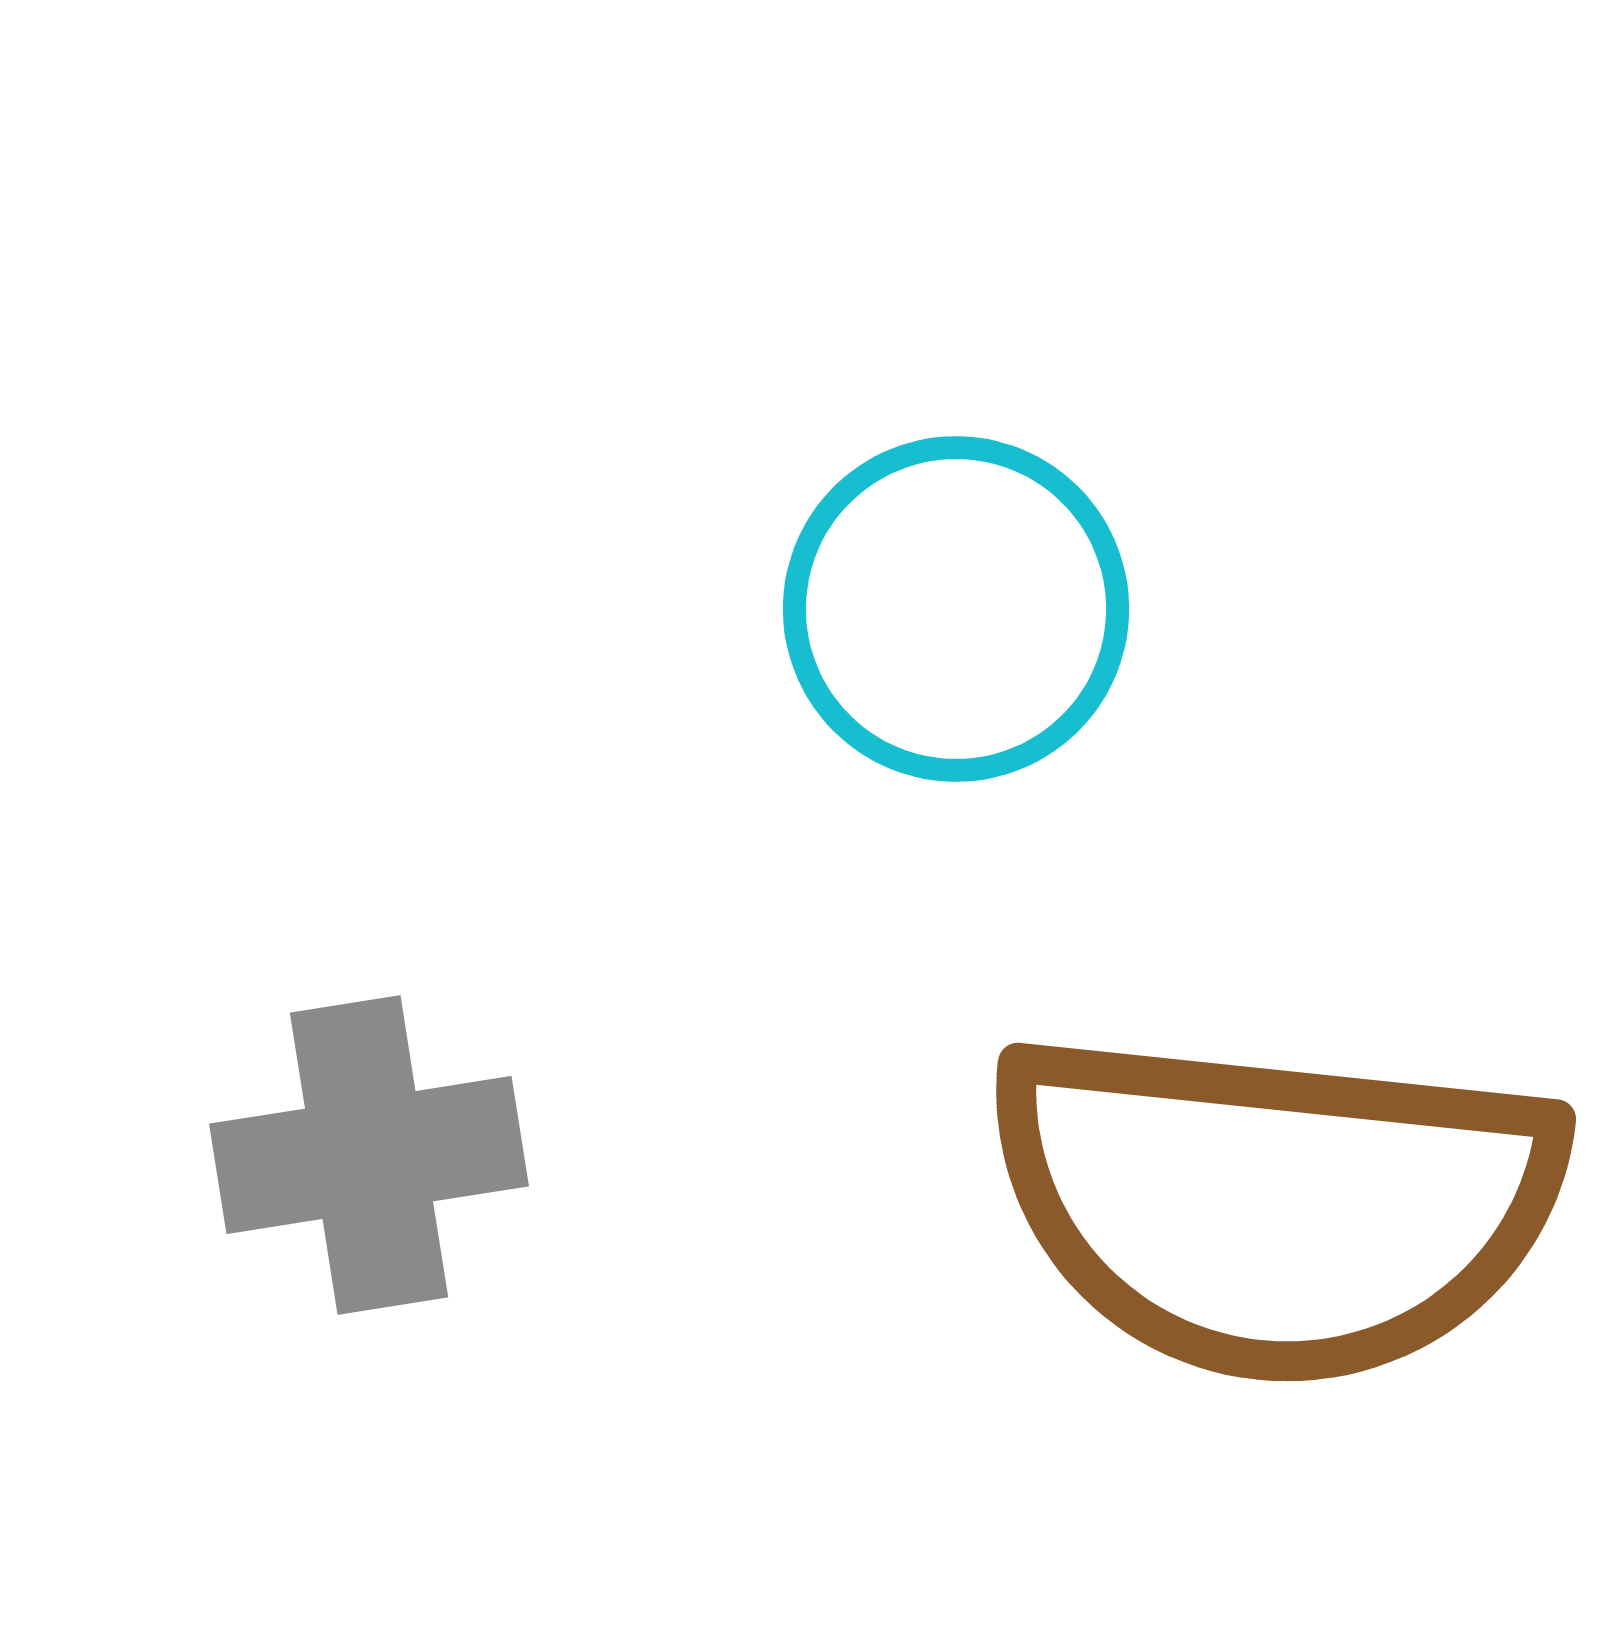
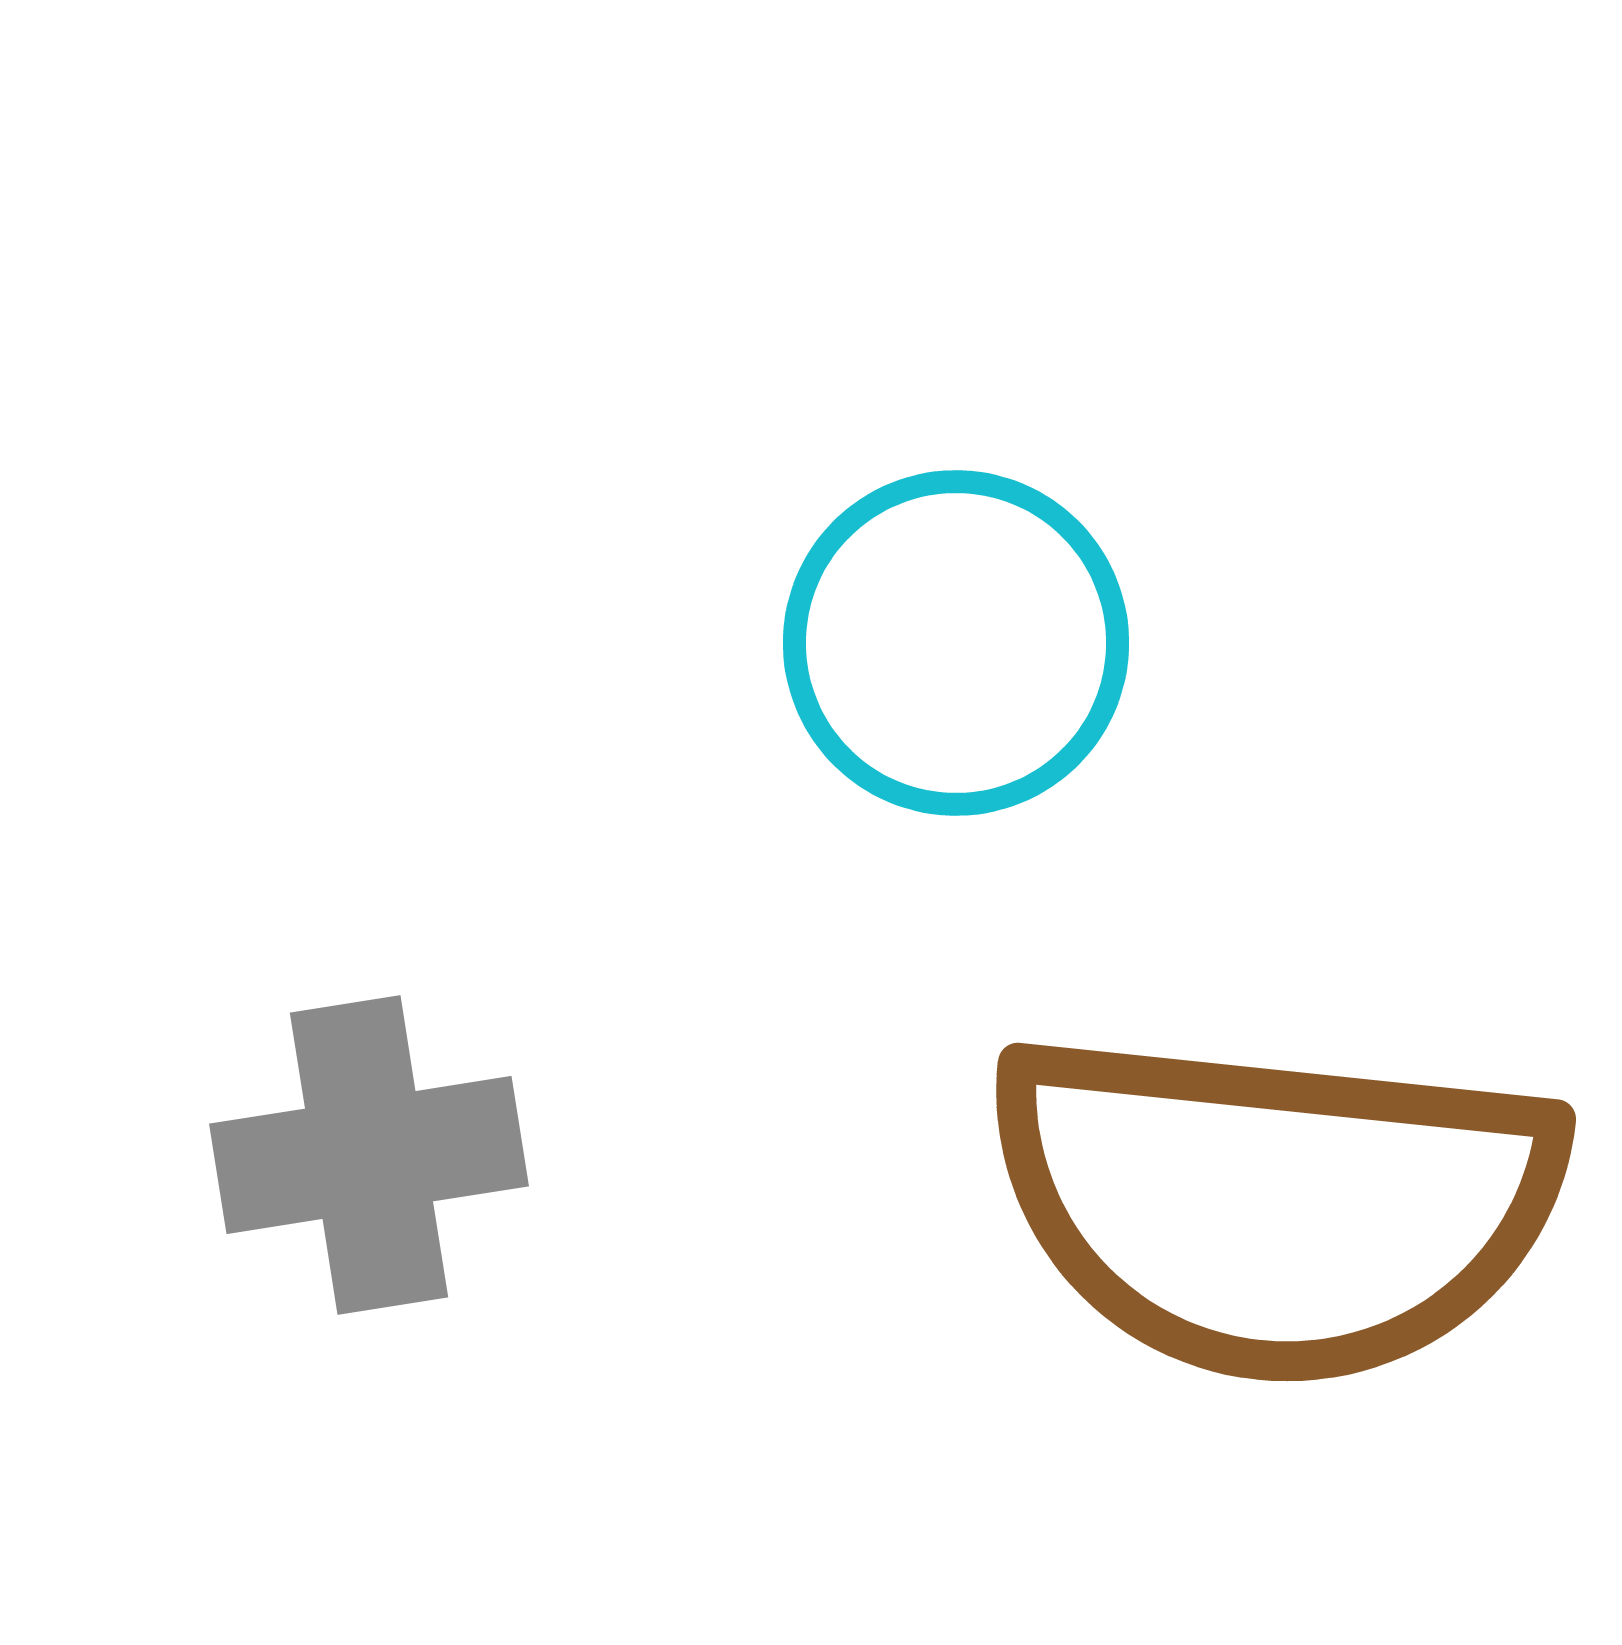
cyan circle: moved 34 px down
